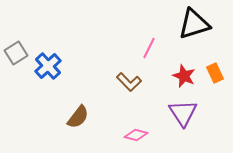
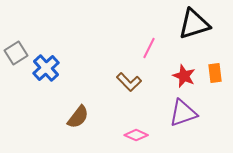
blue cross: moved 2 px left, 2 px down
orange rectangle: rotated 18 degrees clockwise
purple triangle: rotated 44 degrees clockwise
pink diamond: rotated 10 degrees clockwise
